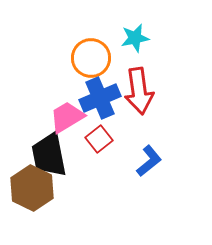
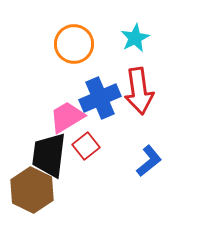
cyan star: rotated 16 degrees counterclockwise
orange circle: moved 17 px left, 14 px up
red square: moved 13 px left, 7 px down
black trapezoid: rotated 18 degrees clockwise
brown hexagon: moved 2 px down
